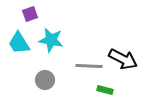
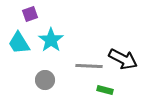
cyan star: rotated 25 degrees clockwise
